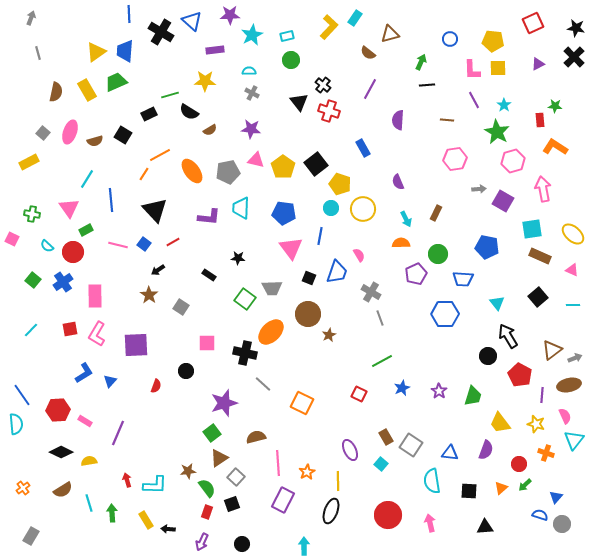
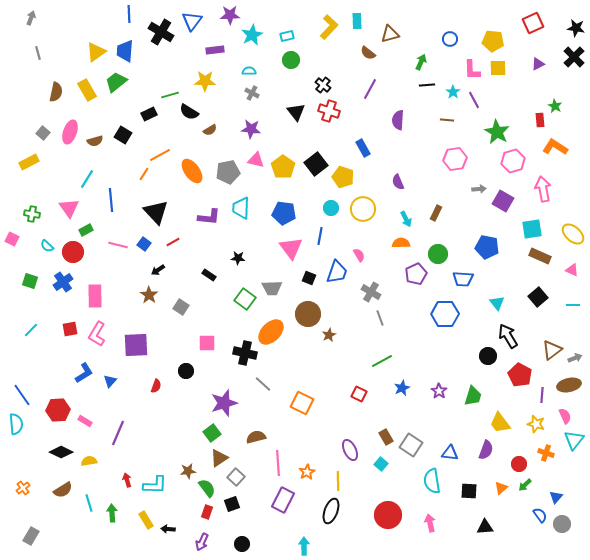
cyan rectangle at (355, 18): moved 2 px right, 3 px down; rotated 35 degrees counterclockwise
blue triangle at (192, 21): rotated 25 degrees clockwise
green trapezoid at (116, 82): rotated 15 degrees counterclockwise
black triangle at (299, 102): moved 3 px left, 10 px down
cyan star at (504, 105): moved 51 px left, 13 px up
green star at (555, 106): rotated 24 degrees clockwise
yellow pentagon at (340, 184): moved 3 px right, 7 px up
black triangle at (155, 210): moved 1 px right, 2 px down
green square at (33, 280): moved 3 px left, 1 px down; rotated 21 degrees counterclockwise
blue semicircle at (540, 515): rotated 35 degrees clockwise
